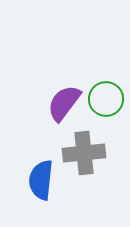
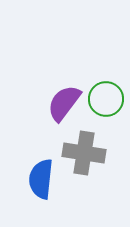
gray cross: rotated 15 degrees clockwise
blue semicircle: moved 1 px up
